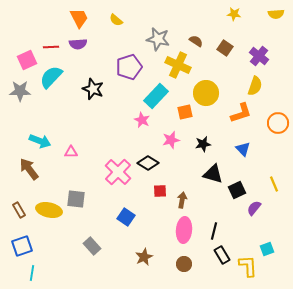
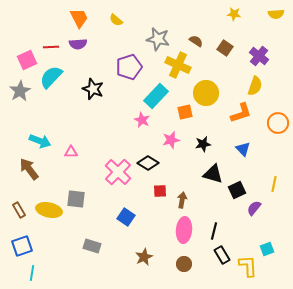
gray star at (20, 91): rotated 30 degrees counterclockwise
yellow line at (274, 184): rotated 35 degrees clockwise
gray rectangle at (92, 246): rotated 30 degrees counterclockwise
